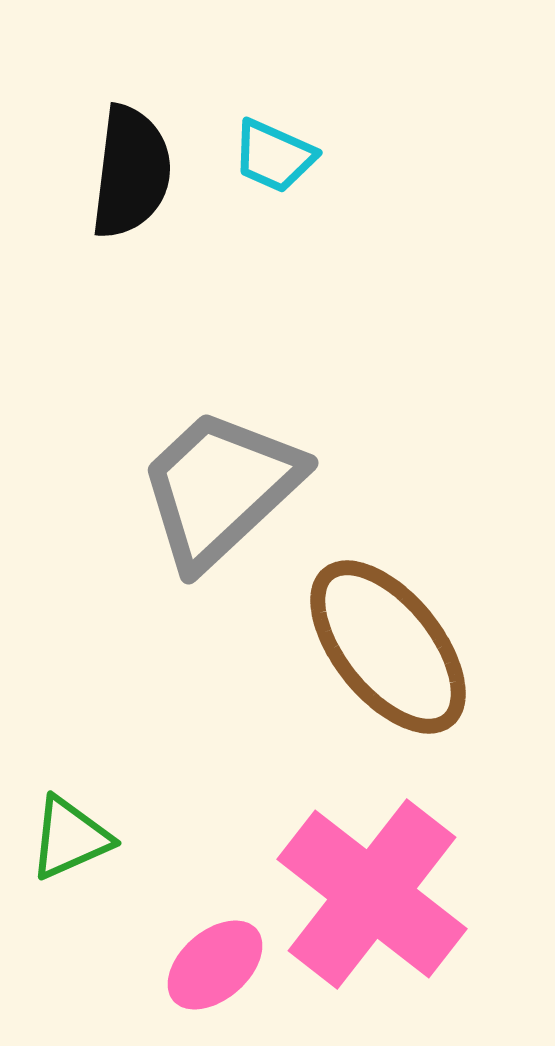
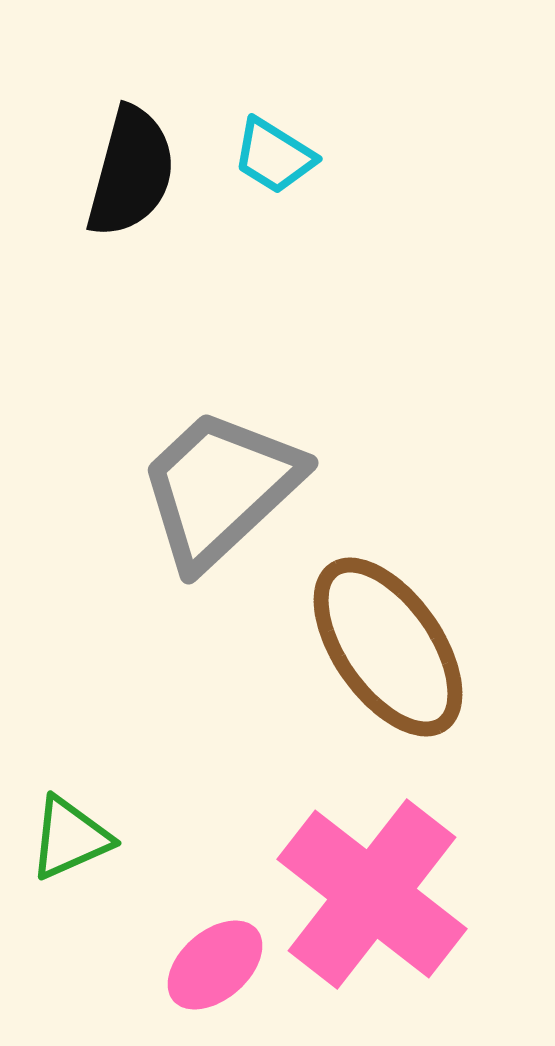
cyan trapezoid: rotated 8 degrees clockwise
black semicircle: rotated 8 degrees clockwise
brown ellipse: rotated 4 degrees clockwise
